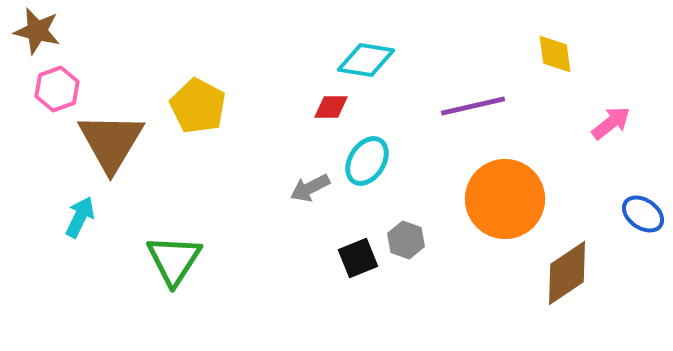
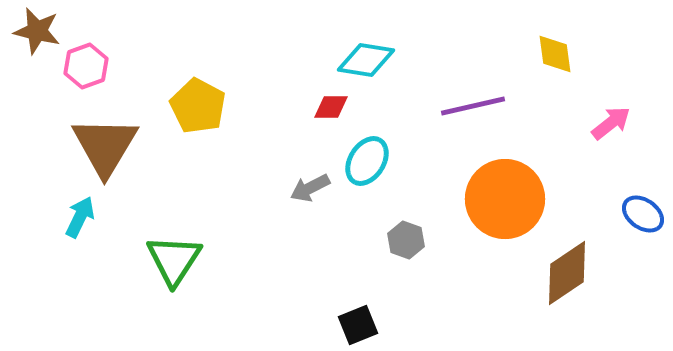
pink hexagon: moved 29 px right, 23 px up
brown triangle: moved 6 px left, 4 px down
black square: moved 67 px down
